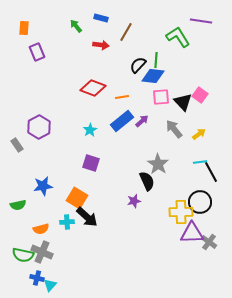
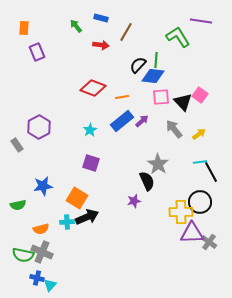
black arrow at (87, 217): rotated 65 degrees counterclockwise
